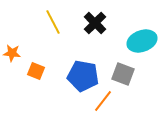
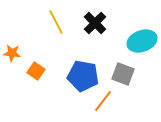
yellow line: moved 3 px right
orange square: rotated 12 degrees clockwise
